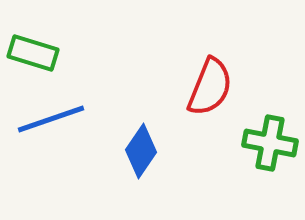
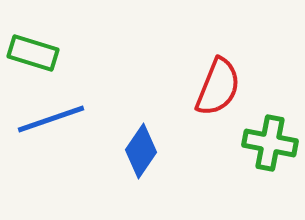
red semicircle: moved 8 px right
